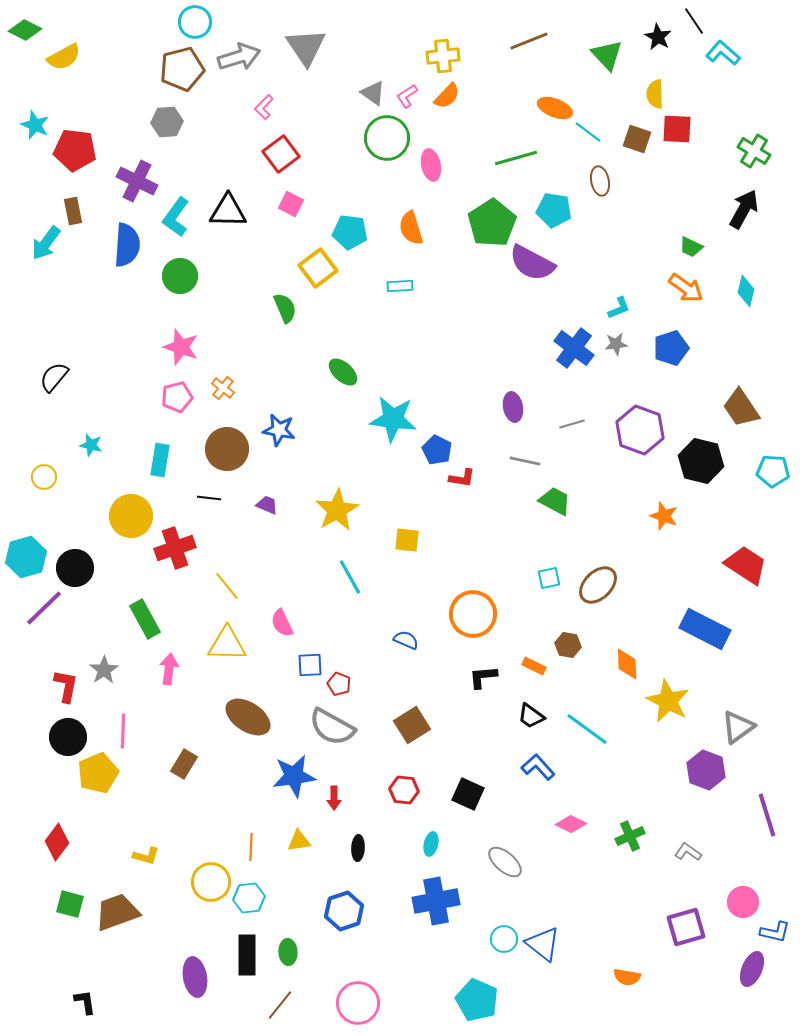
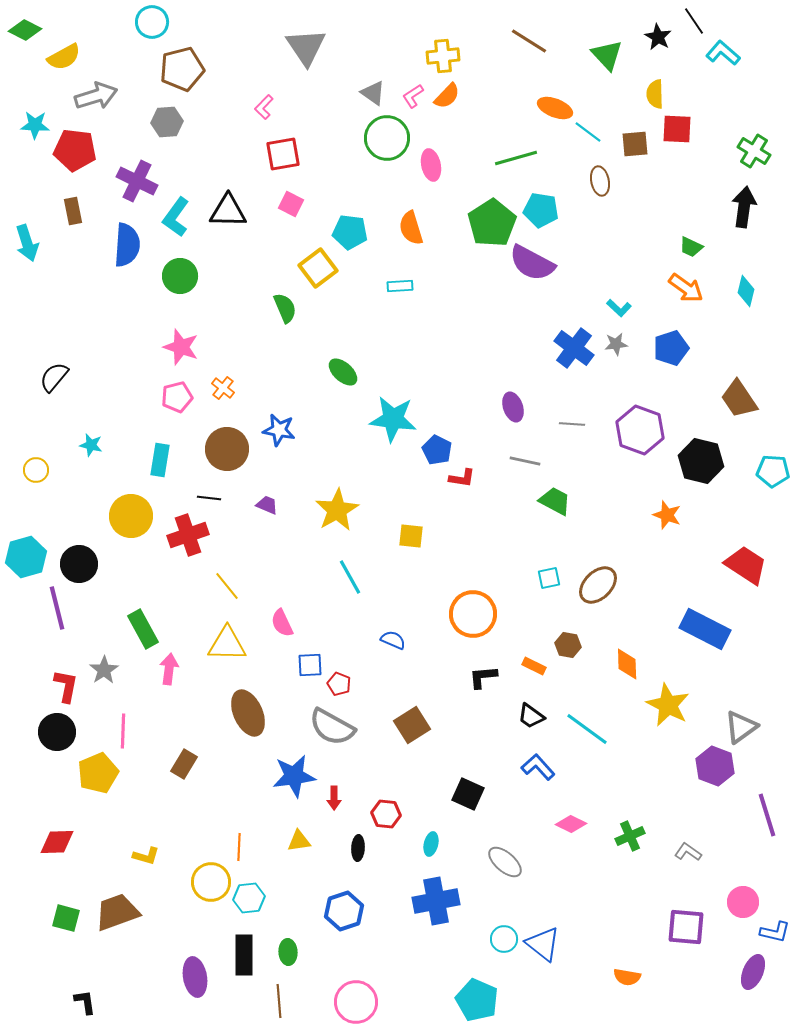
cyan circle at (195, 22): moved 43 px left
brown line at (529, 41): rotated 54 degrees clockwise
gray arrow at (239, 57): moved 143 px left, 39 px down
pink L-shape at (407, 96): moved 6 px right
cyan star at (35, 125): rotated 20 degrees counterclockwise
brown square at (637, 139): moved 2 px left, 5 px down; rotated 24 degrees counterclockwise
red square at (281, 154): moved 2 px right; rotated 27 degrees clockwise
black arrow at (744, 209): moved 2 px up; rotated 21 degrees counterclockwise
cyan pentagon at (554, 210): moved 13 px left
cyan arrow at (46, 243): moved 19 px left; rotated 54 degrees counterclockwise
cyan L-shape at (619, 308): rotated 65 degrees clockwise
purple ellipse at (513, 407): rotated 8 degrees counterclockwise
brown trapezoid at (741, 408): moved 2 px left, 9 px up
gray line at (572, 424): rotated 20 degrees clockwise
yellow circle at (44, 477): moved 8 px left, 7 px up
orange star at (664, 516): moved 3 px right, 1 px up
yellow square at (407, 540): moved 4 px right, 4 px up
red cross at (175, 548): moved 13 px right, 13 px up
black circle at (75, 568): moved 4 px right, 4 px up
purple line at (44, 608): moved 13 px right; rotated 60 degrees counterclockwise
green rectangle at (145, 619): moved 2 px left, 10 px down
blue semicircle at (406, 640): moved 13 px left
yellow star at (668, 701): moved 4 px down
brown ellipse at (248, 717): moved 4 px up; rotated 33 degrees clockwise
gray triangle at (738, 727): moved 3 px right
black circle at (68, 737): moved 11 px left, 5 px up
purple hexagon at (706, 770): moved 9 px right, 4 px up
red hexagon at (404, 790): moved 18 px left, 24 px down
red diamond at (57, 842): rotated 51 degrees clockwise
orange line at (251, 847): moved 12 px left
green square at (70, 904): moved 4 px left, 14 px down
purple square at (686, 927): rotated 21 degrees clockwise
black rectangle at (247, 955): moved 3 px left
purple ellipse at (752, 969): moved 1 px right, 3 px down
pink circle at (358, 1003): moved 2 px left, 1 px up
brown line at (280, 1005): moved 1 px left, 4 px up; rotated 44 degrees counterclockwise
